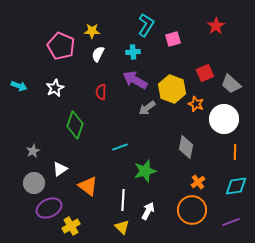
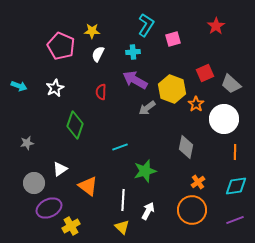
orange star: rotated 14 degrees clockwise
gray star: moved 6 px left, 8 px up; rotated 16 degrees clockwise
purple line: moved 4 px right, 2 px up
